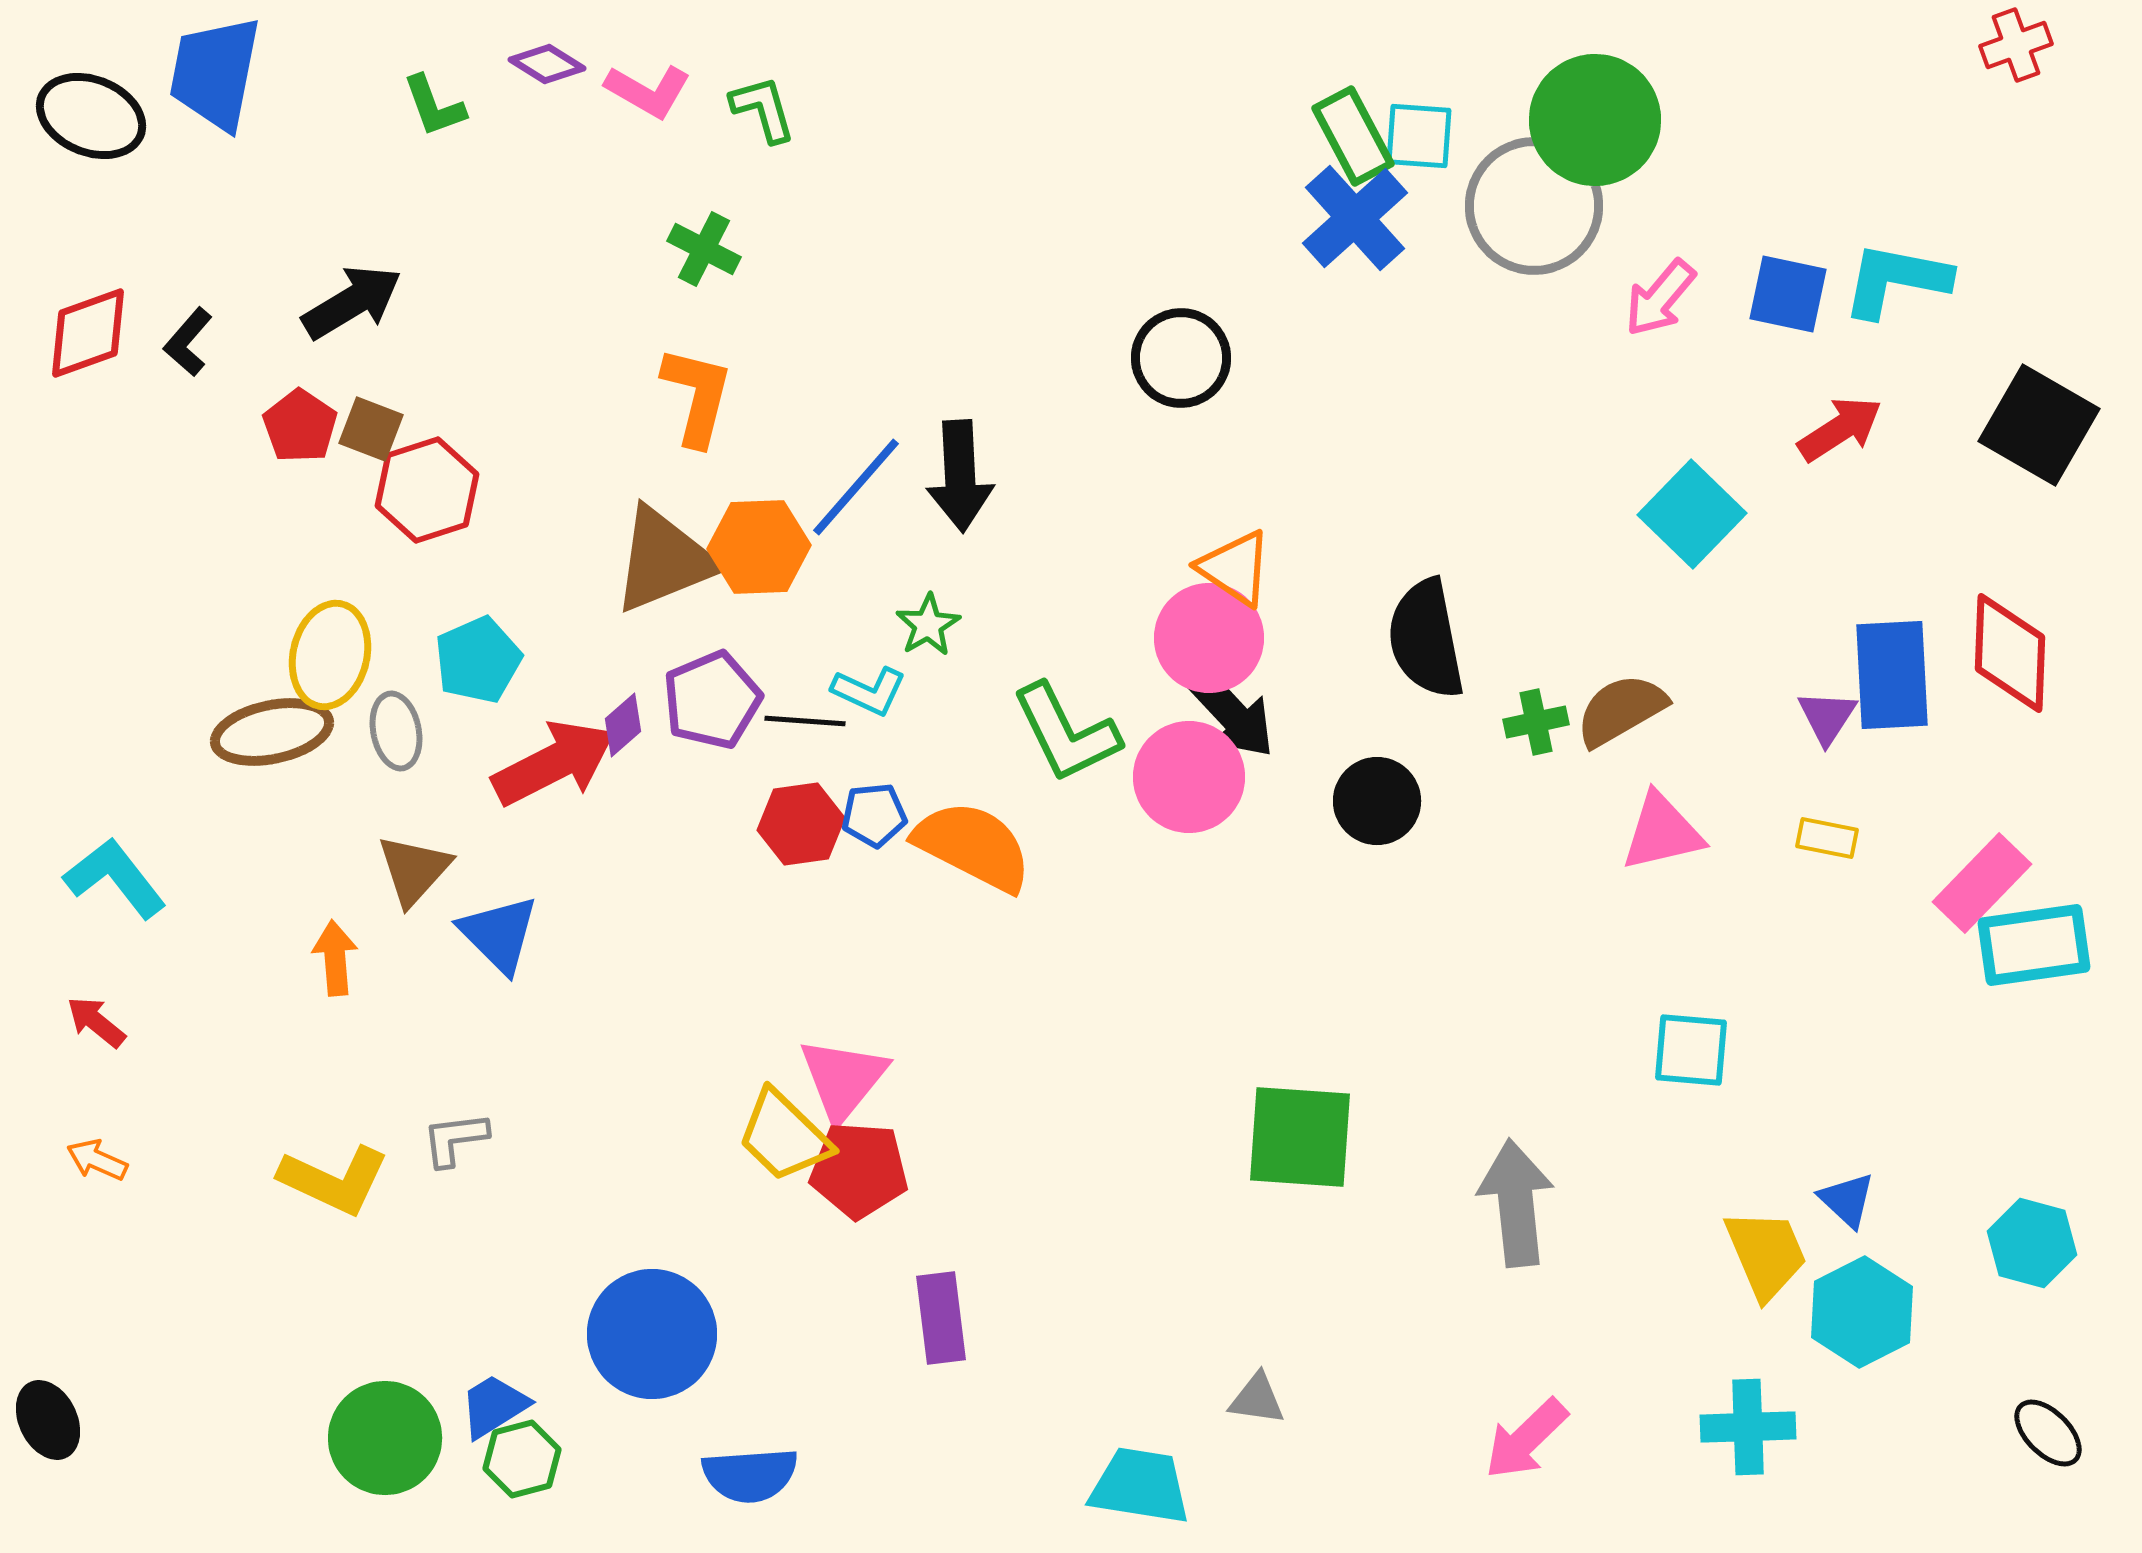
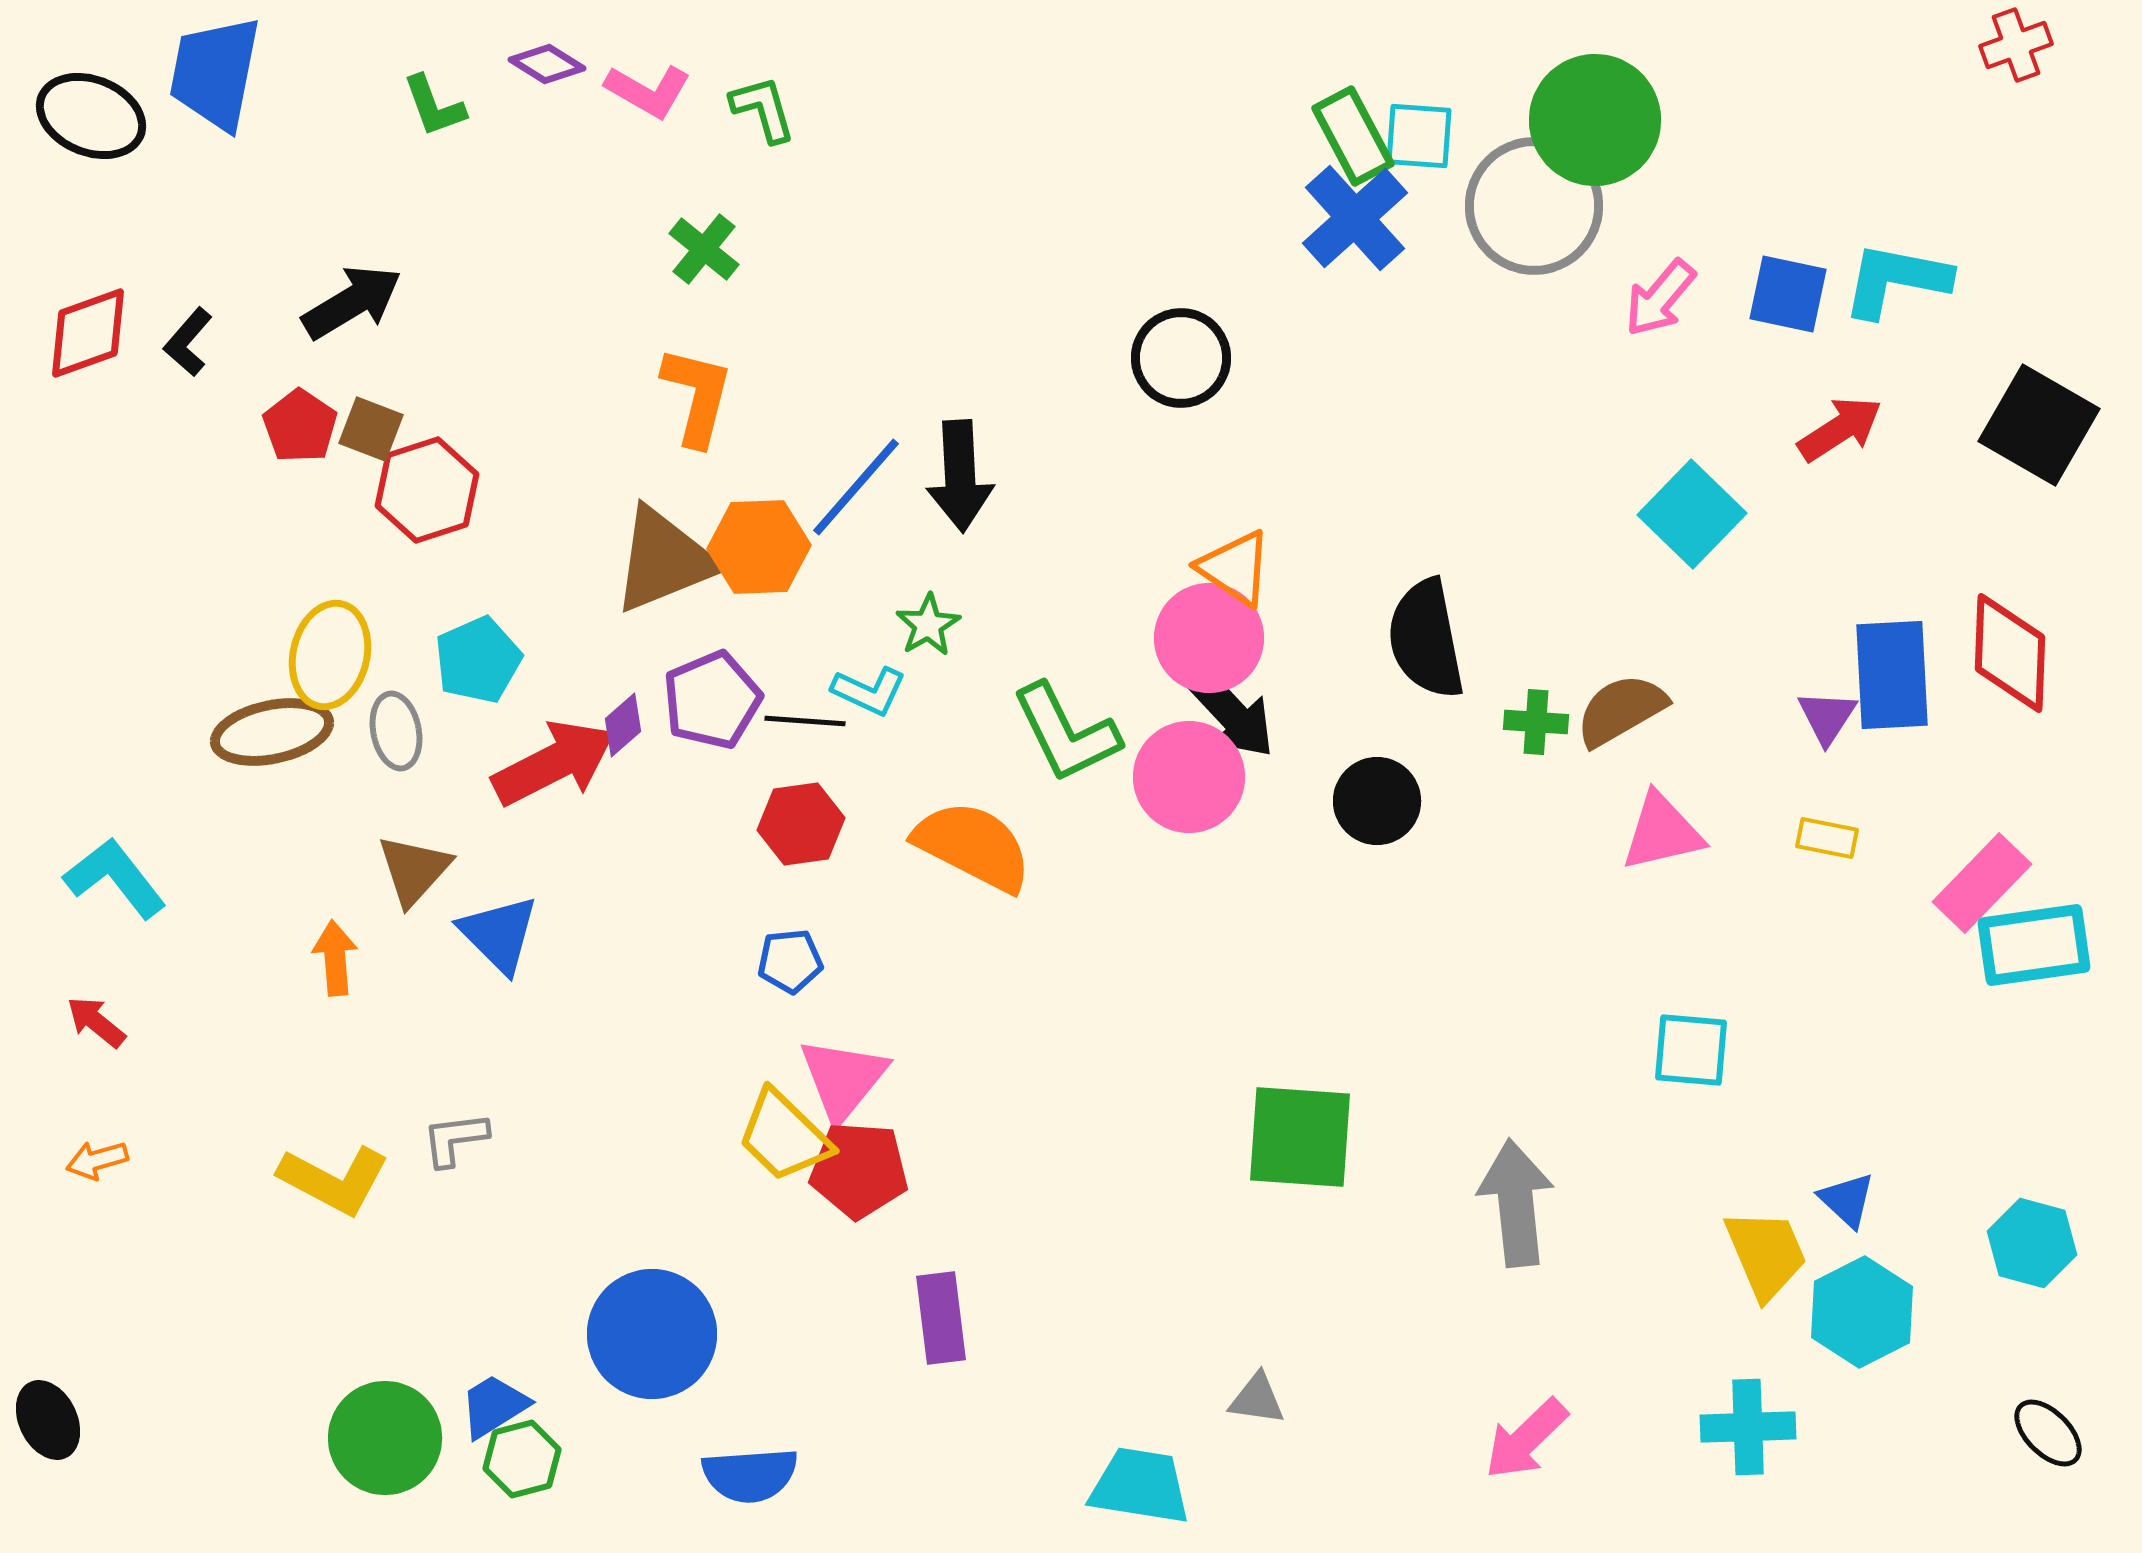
green cross at (704, 249): rotated 12 degrees clockwise
green cross at (1536, 722): rotated 16 degrees clockwise
blue pentagon at (874, 815): moved 84 px left, 146 px down
orange arrow at (97, 1160): rotated 40 degrees counterclockwise
yellow L-shape at (334, 1180): rotated 3 degrees clockwise
